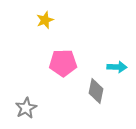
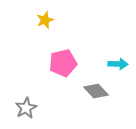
pink pentagon: rotated 12 degrees counterclockwise
cyan arrow: moved 1 px right, 3 px up
gray diamond: rotated 55 degrees counterclockwise
